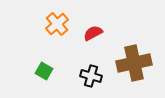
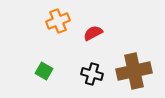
orange cross: moved 1 px right, 3 px up; rotated 20 degrees clockwise
brown cross: moved 8 px down
black cross: moved 1 px right, 2 px up
